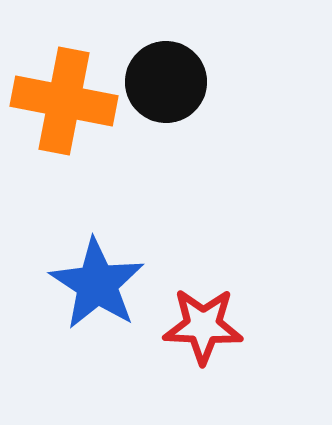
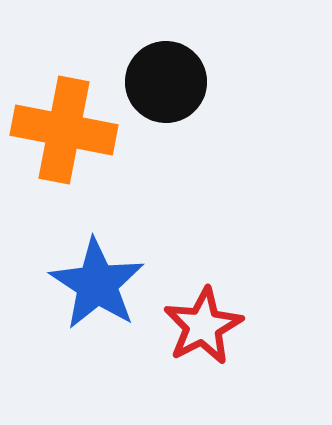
orange cross: moved 29 px down
red star: rotated 30 degrees counterclockwise
